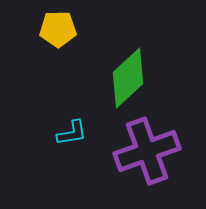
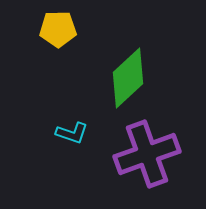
cyan L-shape: rotated 28 degrees clockwise
purple cross: moved 3 px down
